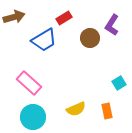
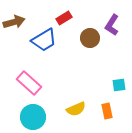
brown arrow: moved 5 px down
cyan square: moved 2 px down; rotated 24 degrees clockwise
